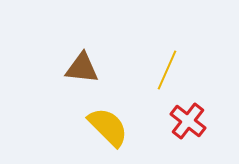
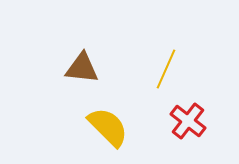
yellow line: moved 1 px left, 1 px up
